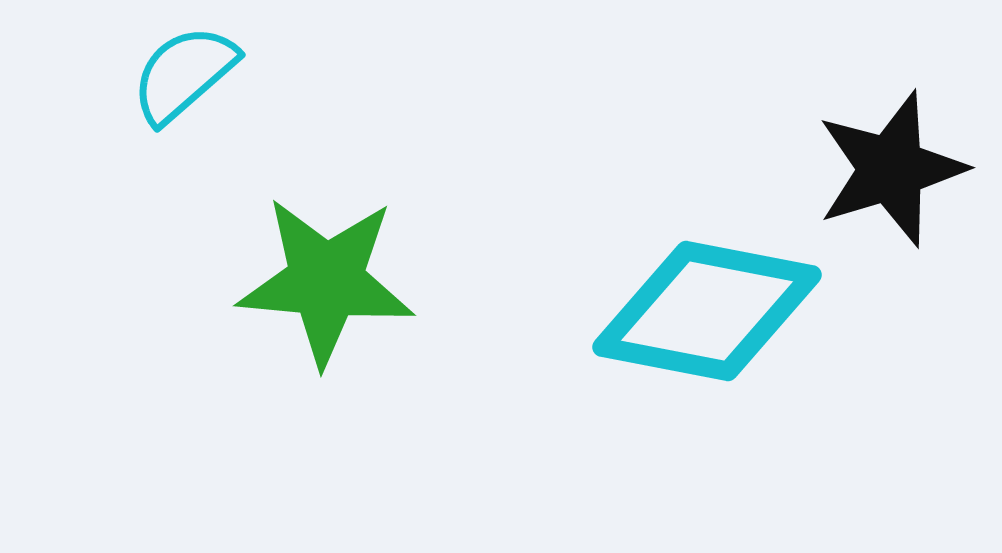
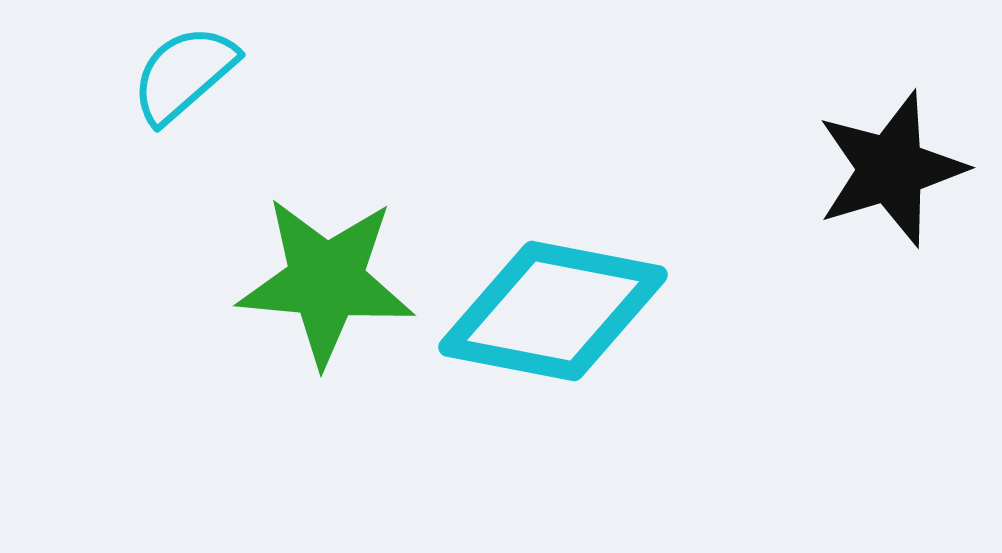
cyan diamond: moved 154 px left
